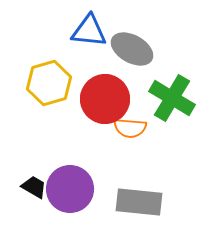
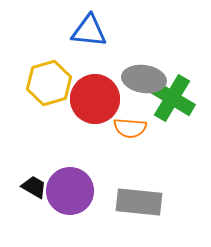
gray ellipse: moved 12 px right, 30 px down; rotated 21 degrees counterclockwise
red circle: moved 10 px left
purple circle: moved 2 px down
